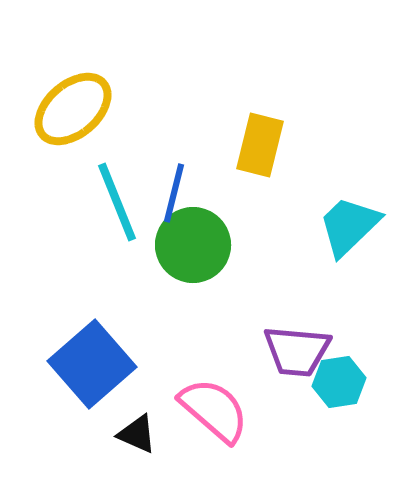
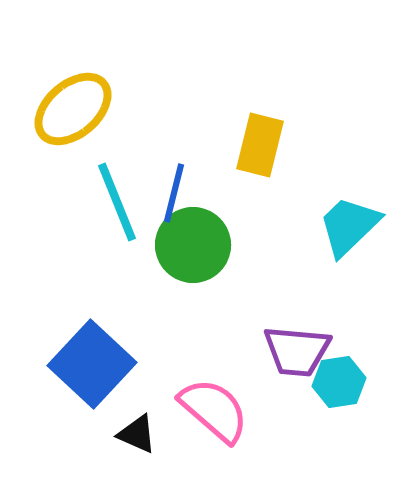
blue square: rotated 6 degrees counterclockwise
